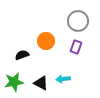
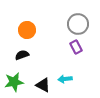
gray circle: moved 3 px down
orange circle: moved 19 px left, 11 px up
purple rectangle: rotated 48 degrees counterclockwise
cyan arrow: moved 2 px right
black triangle: moved 2 px right, 2 px down
